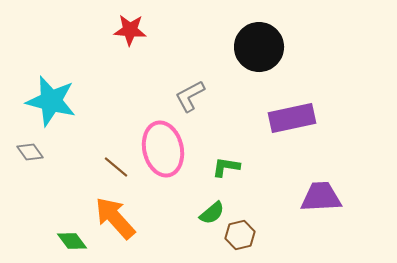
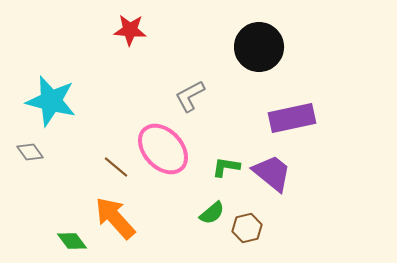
pink ellipse: rotated 30 degrees counterclockwise
purple trapezoid: moved 49 px left, 24 px up; rotated 42 degrees clockwise
brown hexagon: moved 7 px right, 7 px up
